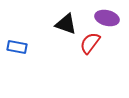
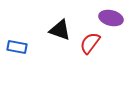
purple ellipse: moved 4 px right
black triangle: moved 6 px left, 6 px down
